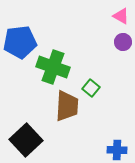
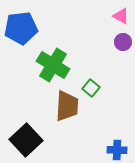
blue pentagon: moved 1 px right, 14 px up
green cross: moved 2 px up; rotated 12 degrees clockwise
